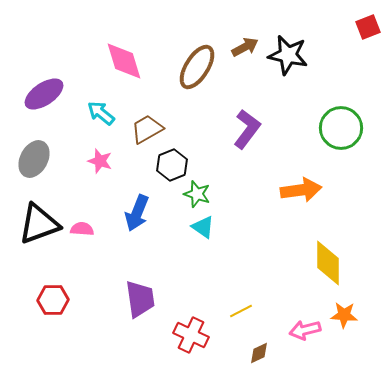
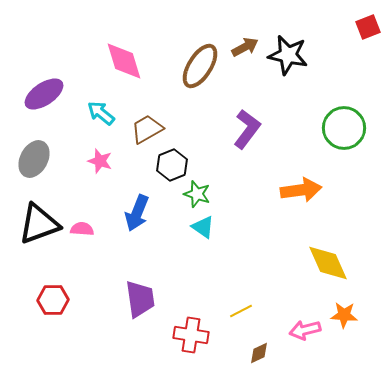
brown ellipse: moved 3 px right, 1 px up
green circle: moved 3 px right
yellow diamond: rotated 24 degrees counterclockwise
red cross: rotated 16 degrees counterclockwise
